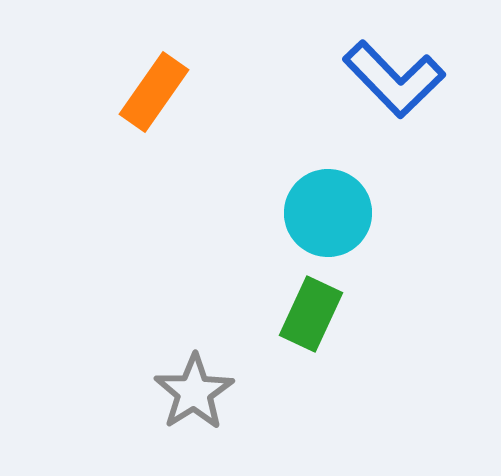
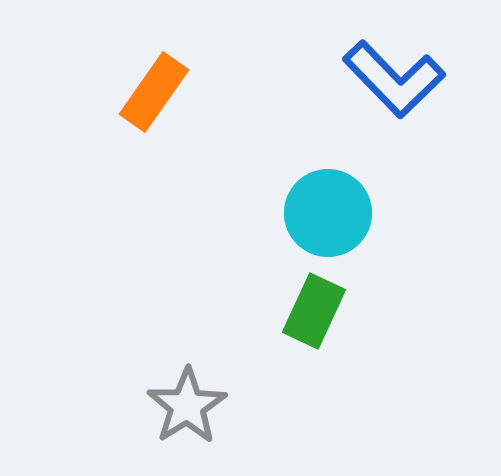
green rectangle: moved 3 px right, 3 px up
gray star: moved 7 px left, 14 px down
